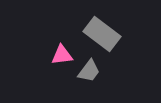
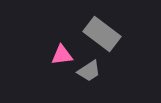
gray trapezoid: rotated 20 degrees clockwise
